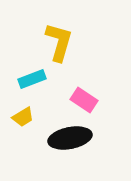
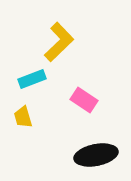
yellow L-shape: rotated 30 degrees clockwise
yellow trapezoid: rotated 105 degrees clockwise
black ellipse: moved 26 px right, 17 px down
